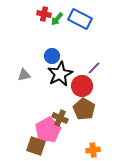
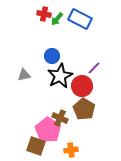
black star: moved 2 px down
pink pentagon: rotated 10 degrees counterclockwise
orange cross: moved 22 px left
